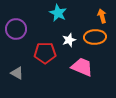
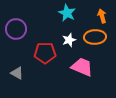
cyan star: moved 9 px right
